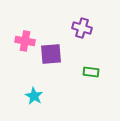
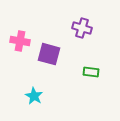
pink cross: moved 5 px left
purple square: moved 2 px left; rotated 20 degrees clockwise
